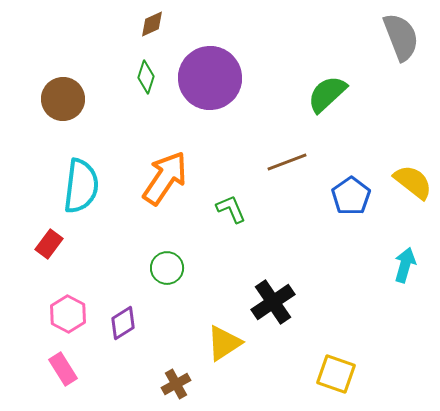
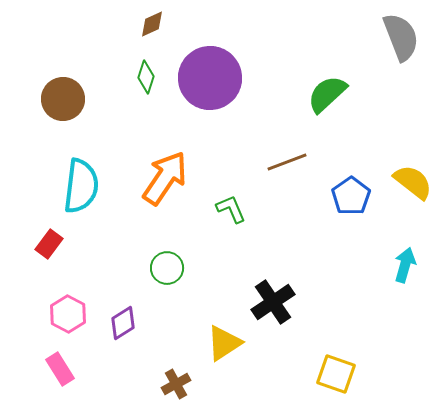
pink rectangle: moved 3 px left
